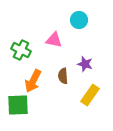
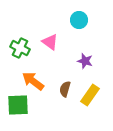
pink triangle: moved 4 px left, 2 px down; rotated 24 degrees clockwise
green cross: moved 1 px left, 2 px up
purple star: moved 3 px up
brown semicircle: moved 2 px right, 13 px down; rotated 21 degrees clockwise
orange arrow: rotated 100 degrees clockwise
